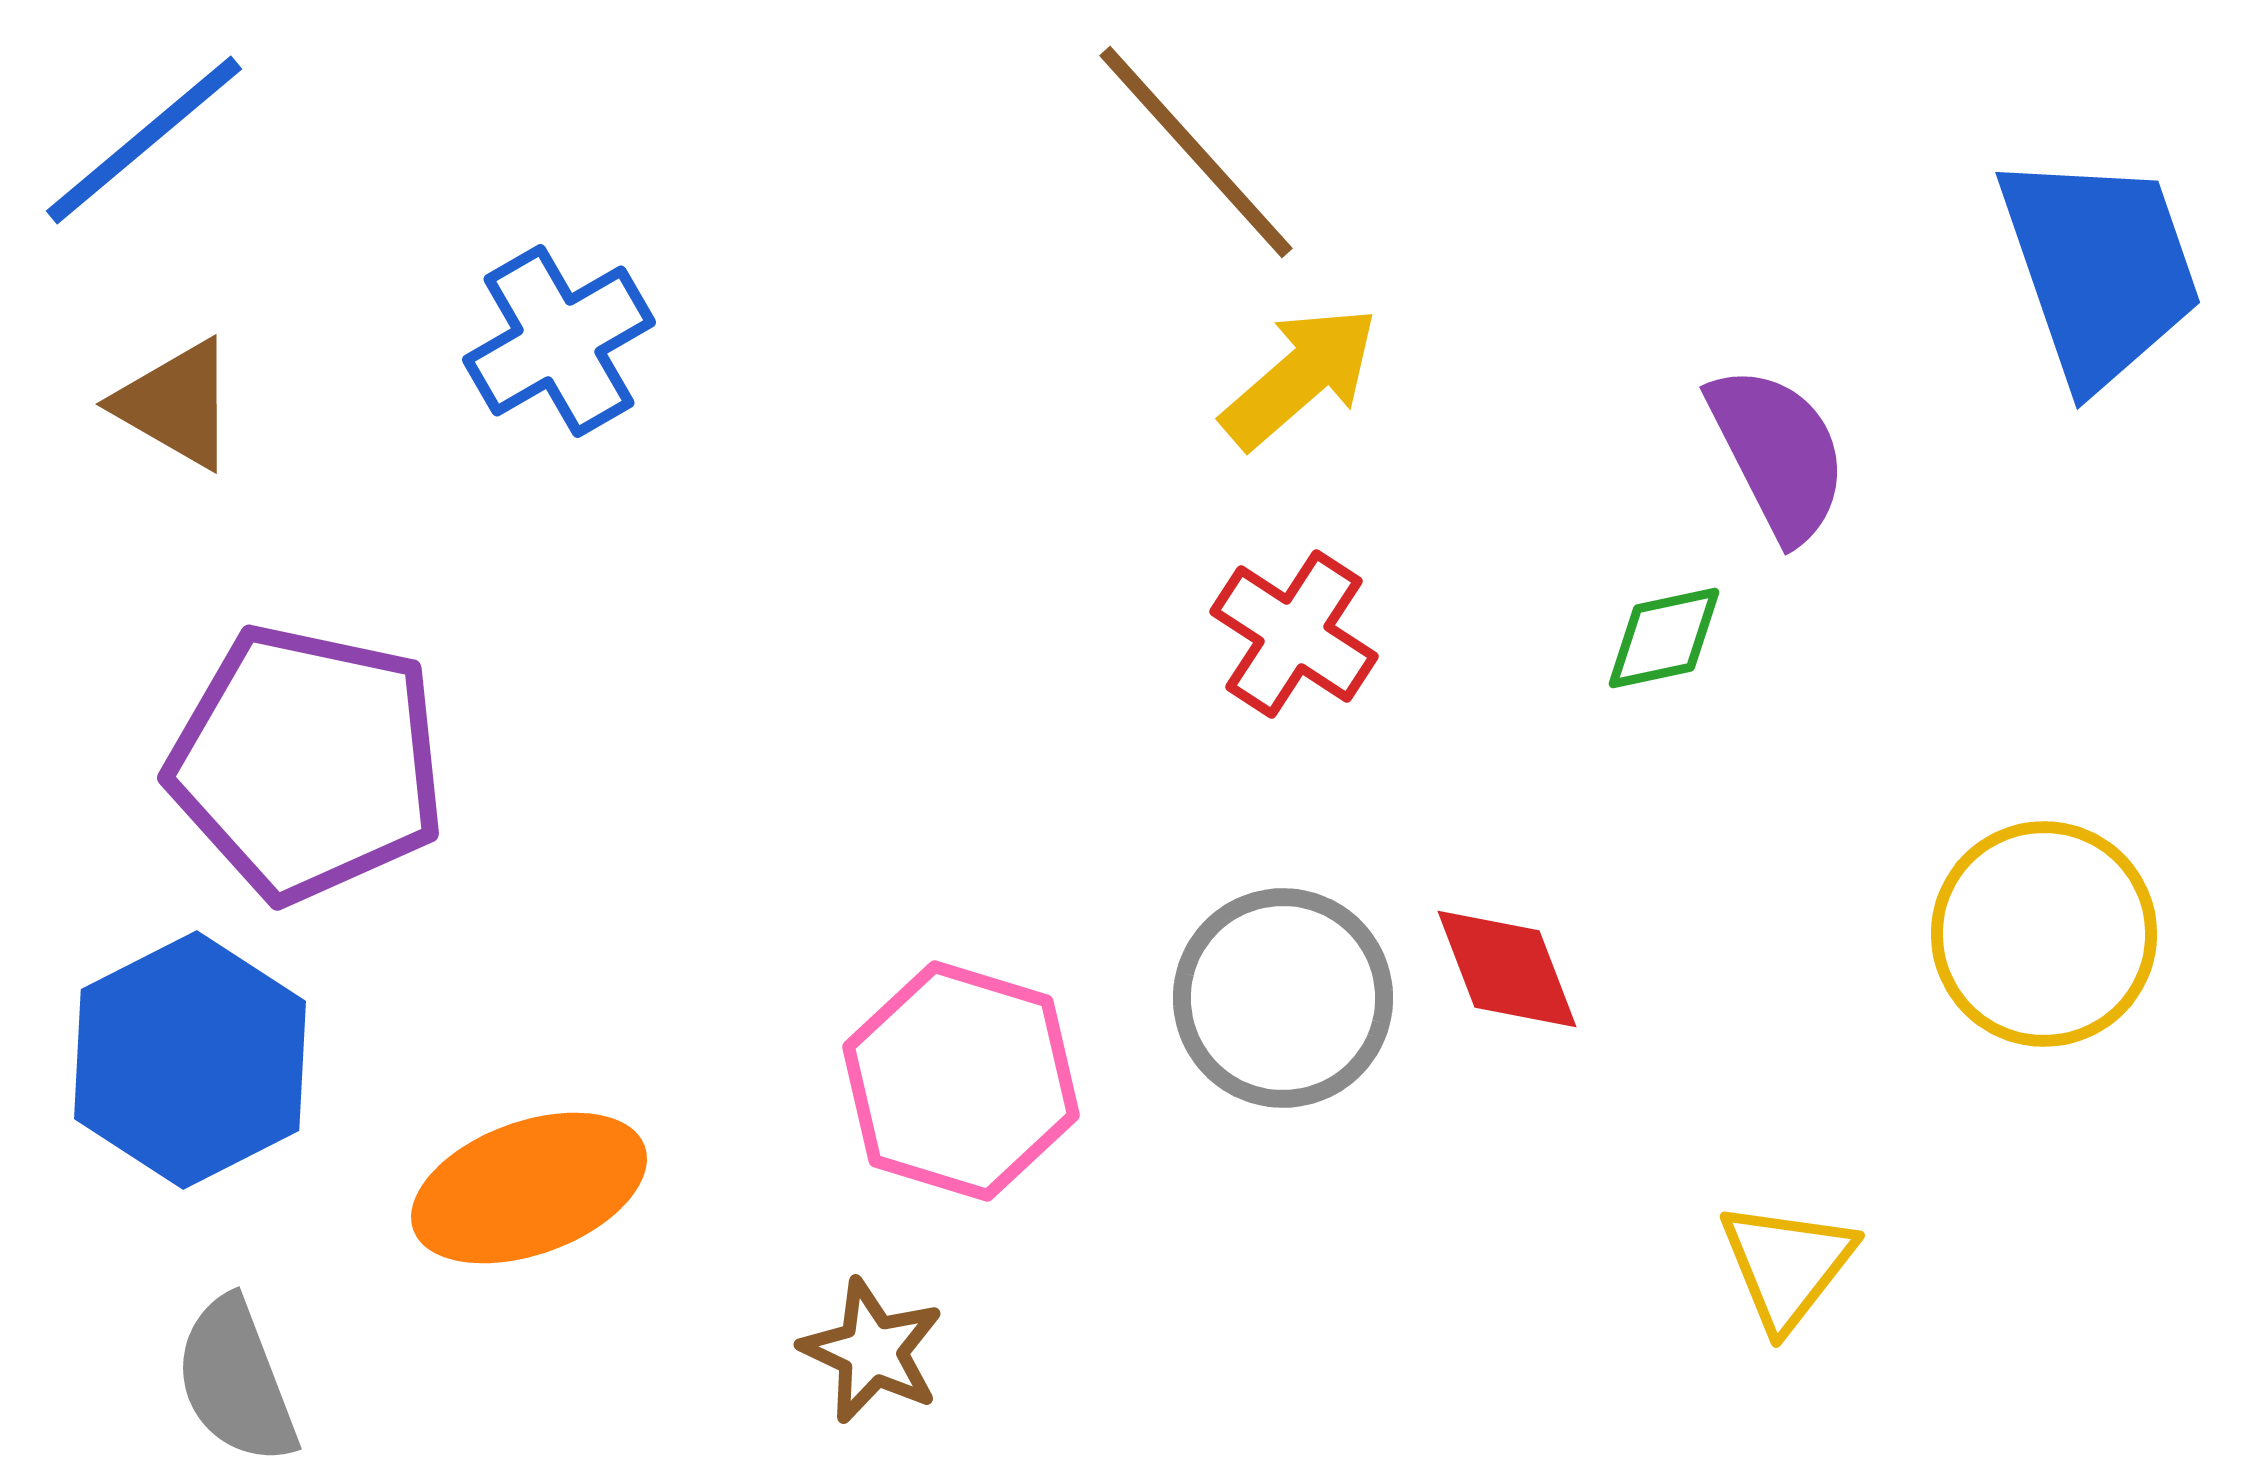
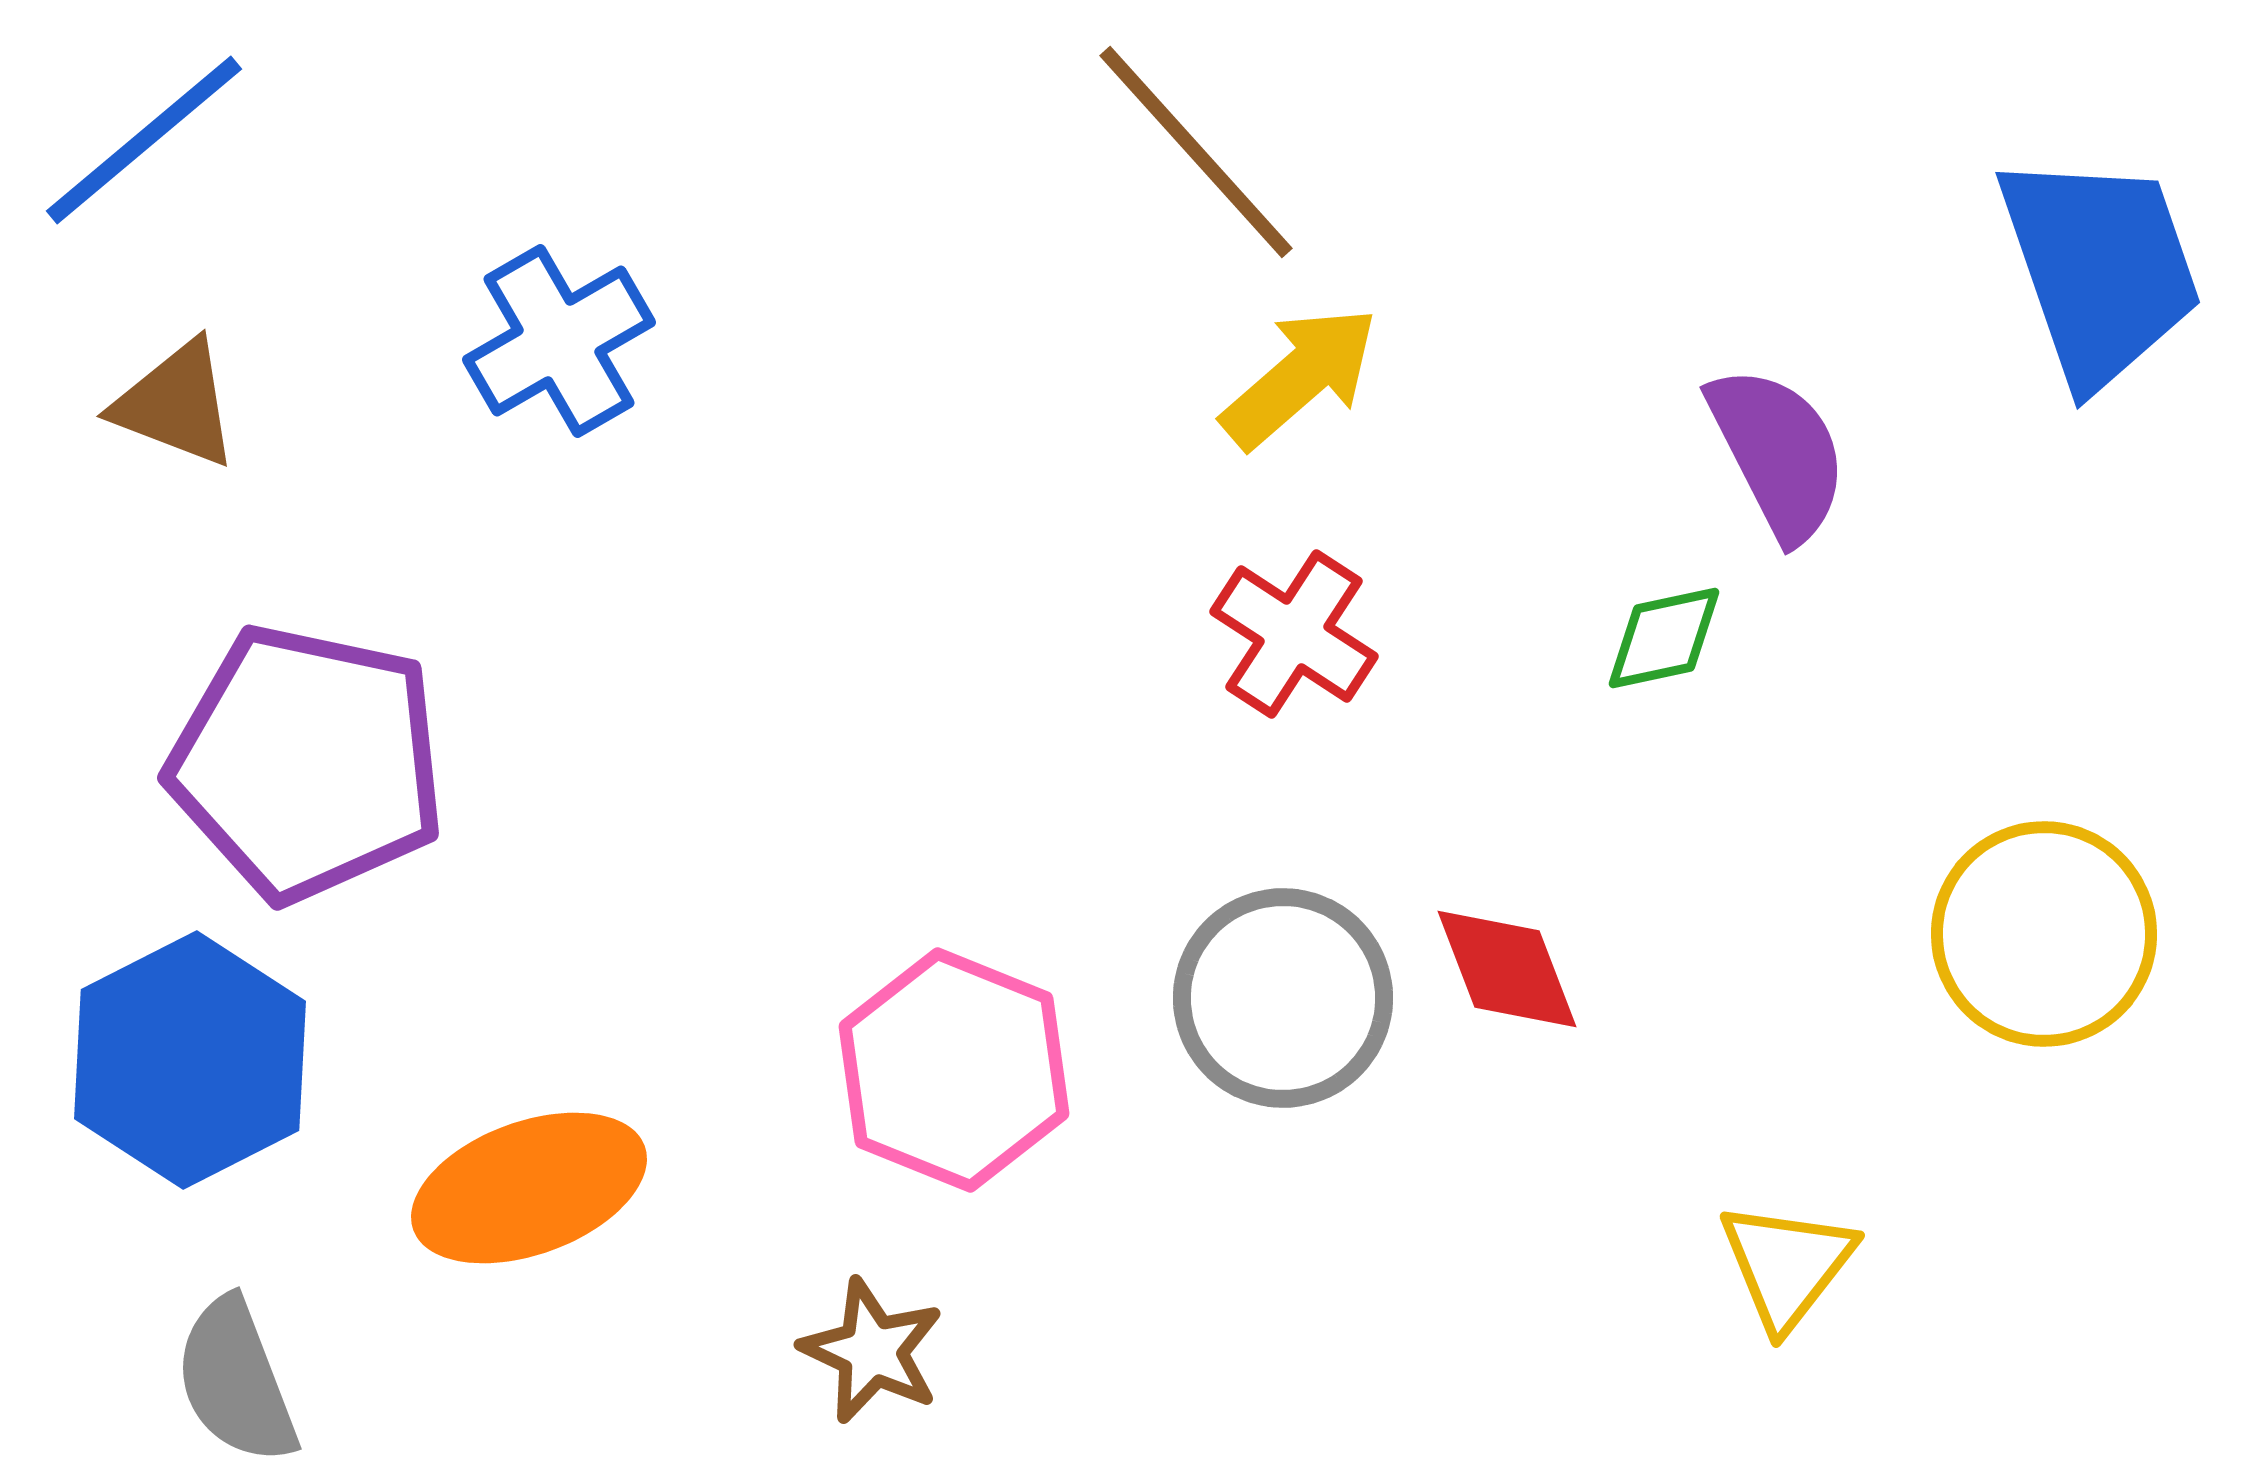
brown triangle: rotated 9 degrees counterclockwise
pink hexagon: moved 7 px left, 11 px up; rotated 5 degrees clockwise
